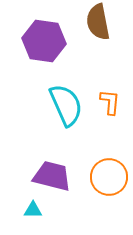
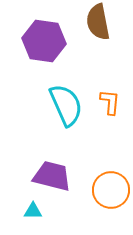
orange circle: moved 2 px right, 13 px down
cyan triangle: moved 1 px down
